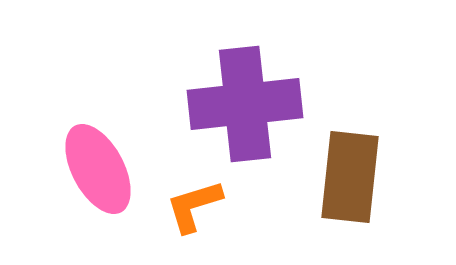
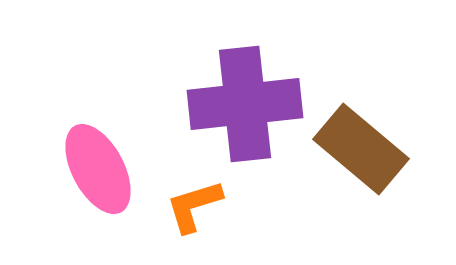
brown rectangle: moved 11 px right, 28 px up; rotated 56 degrees counterclockwise
